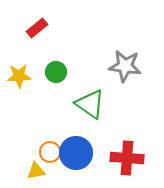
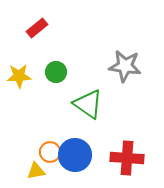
green triangle: moved 2 px left
blue circle: moved 1 px left, 2 px down
